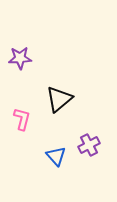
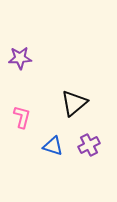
black triangle: moved 15 px right, 4 px down
pink L-shape: moved 2 px up
blue triangle: moved 3 px left, 10 px up; rotated 30 degrees counterclockwise
